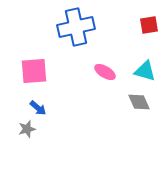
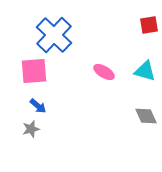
blue cross: moved 22 px left, 8 px down; rotated 33 degrees counterclockwise
pink ellipse: moved 1 px left
gray diamond: moved 7 px right, 14 px down
blue arrow: moved 2 px up
gray star: moved 4 px right
